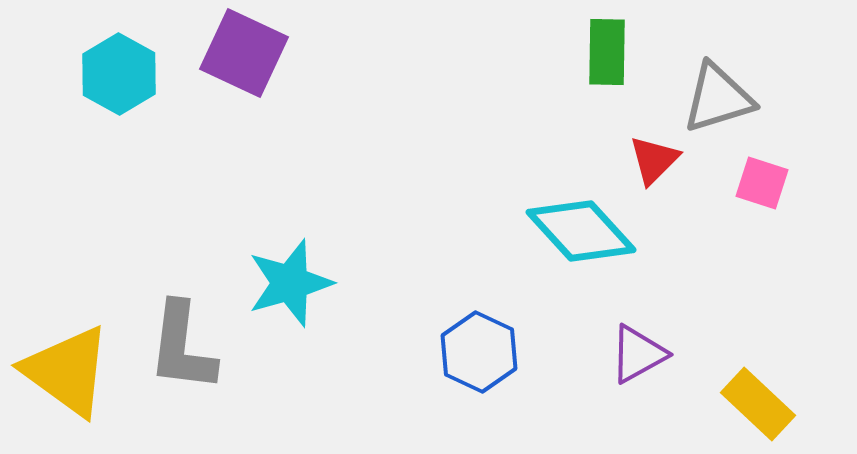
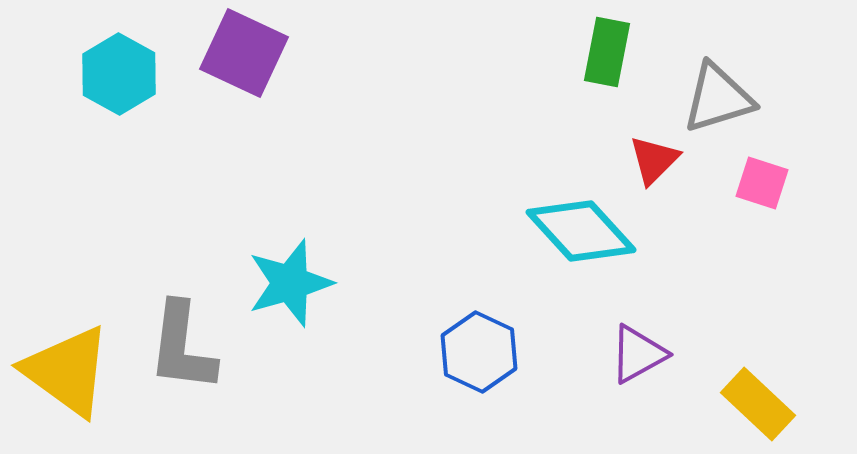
green rectangle: rotated 10 degrees clockwise
